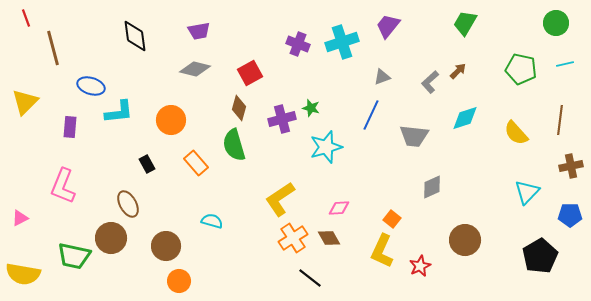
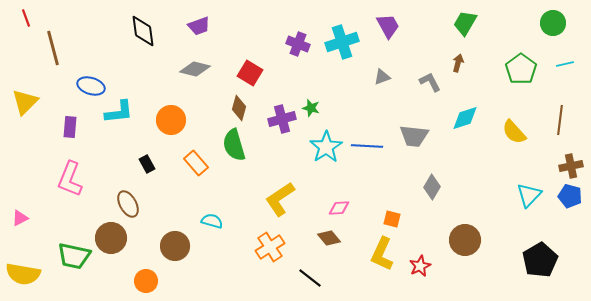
green circle at (556, 23): moved 3 px left
purple trapezoid at (388, 26): rotated 112 degrees clockwise
purple trapezoid at (199, 31): moved 5 px up; rotated 10 degrees counterclockwise
black diamond at (135, 36): moved 8 px right, 5 px up
green pentagon at (521, 69): rotated 24 degrees clockwise
brown arrow at (458, 71): moved 8 px up; rotated 30 degrees counterclockwise
red square at (250, 73): rotated 30 degrees counterclockwise
gray L-shape at (430, 82): rotated 105 degrees clockwise
blue line at (371, 115): moved 4 px left, 31 px down; rotated 68 degrees clockwise
yellow semicircle at (516, 133): moved 2 px left, 1 px up
cyan star at (326, 147): rotated 16 degrees counterclockwise
pink L-shape at (63, 186): moved 7 px right, 7 px up
gray diamond at (432, 187): rotated 35 degrees counterclockwise
cyan triangle at (527, 192): moved 2 px right, 3 px down
blue pentagon at (570, 215): moved 19 px up; rotated 15 degrees clockwise
orange square at (392, 219): rotated 24 degrees counterclockwise
orange cross at (293, 238): moved 23 px left, 9 px down
brown diamond at (329, 238): rotated 10 degrees counterclockwise
brown circle at (166, 246): moved 9 px right
yellow L-shape at (382, 251): moved 3 px down
black pentagon at (540, 256): moved 4 px down
orange circle at (179, 281): moved 33 px left
